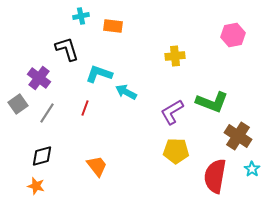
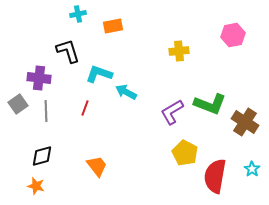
cyan cross: moved 3 px left, 2 px up
orange rectangle: rotated 18 degrees counterclockwise
black L-shape: moved 1 px right, 2 px down
yellow cross: moved 4 px right, 5 px up
purple cross: rotated 30 degrees counterclockwise
green L-shape: moved 2 px left, 2 px down
gray line: moved 1 px left, 2 px up; rotated 35 degrees counterclockwise
brown cross: moved 7 px right, 14 px up
yellow pentagon: moved 9 px right, 2 px down; rotated 25 degrees clockwise
